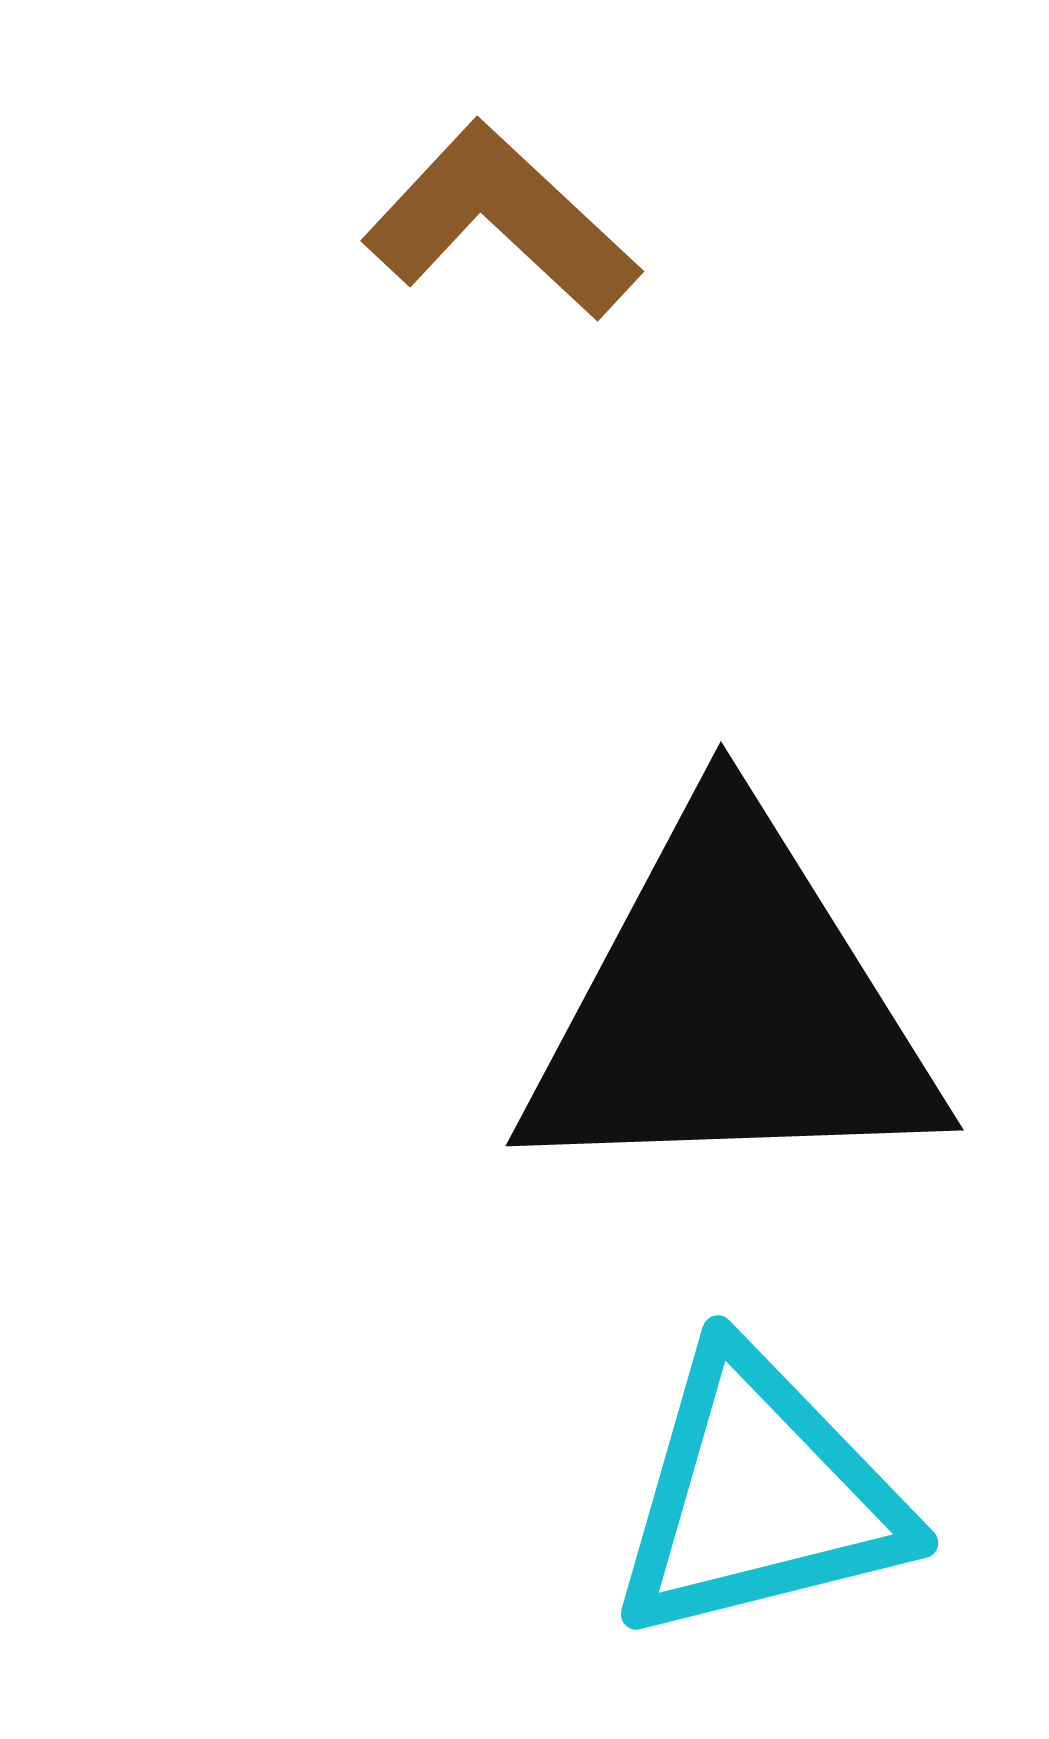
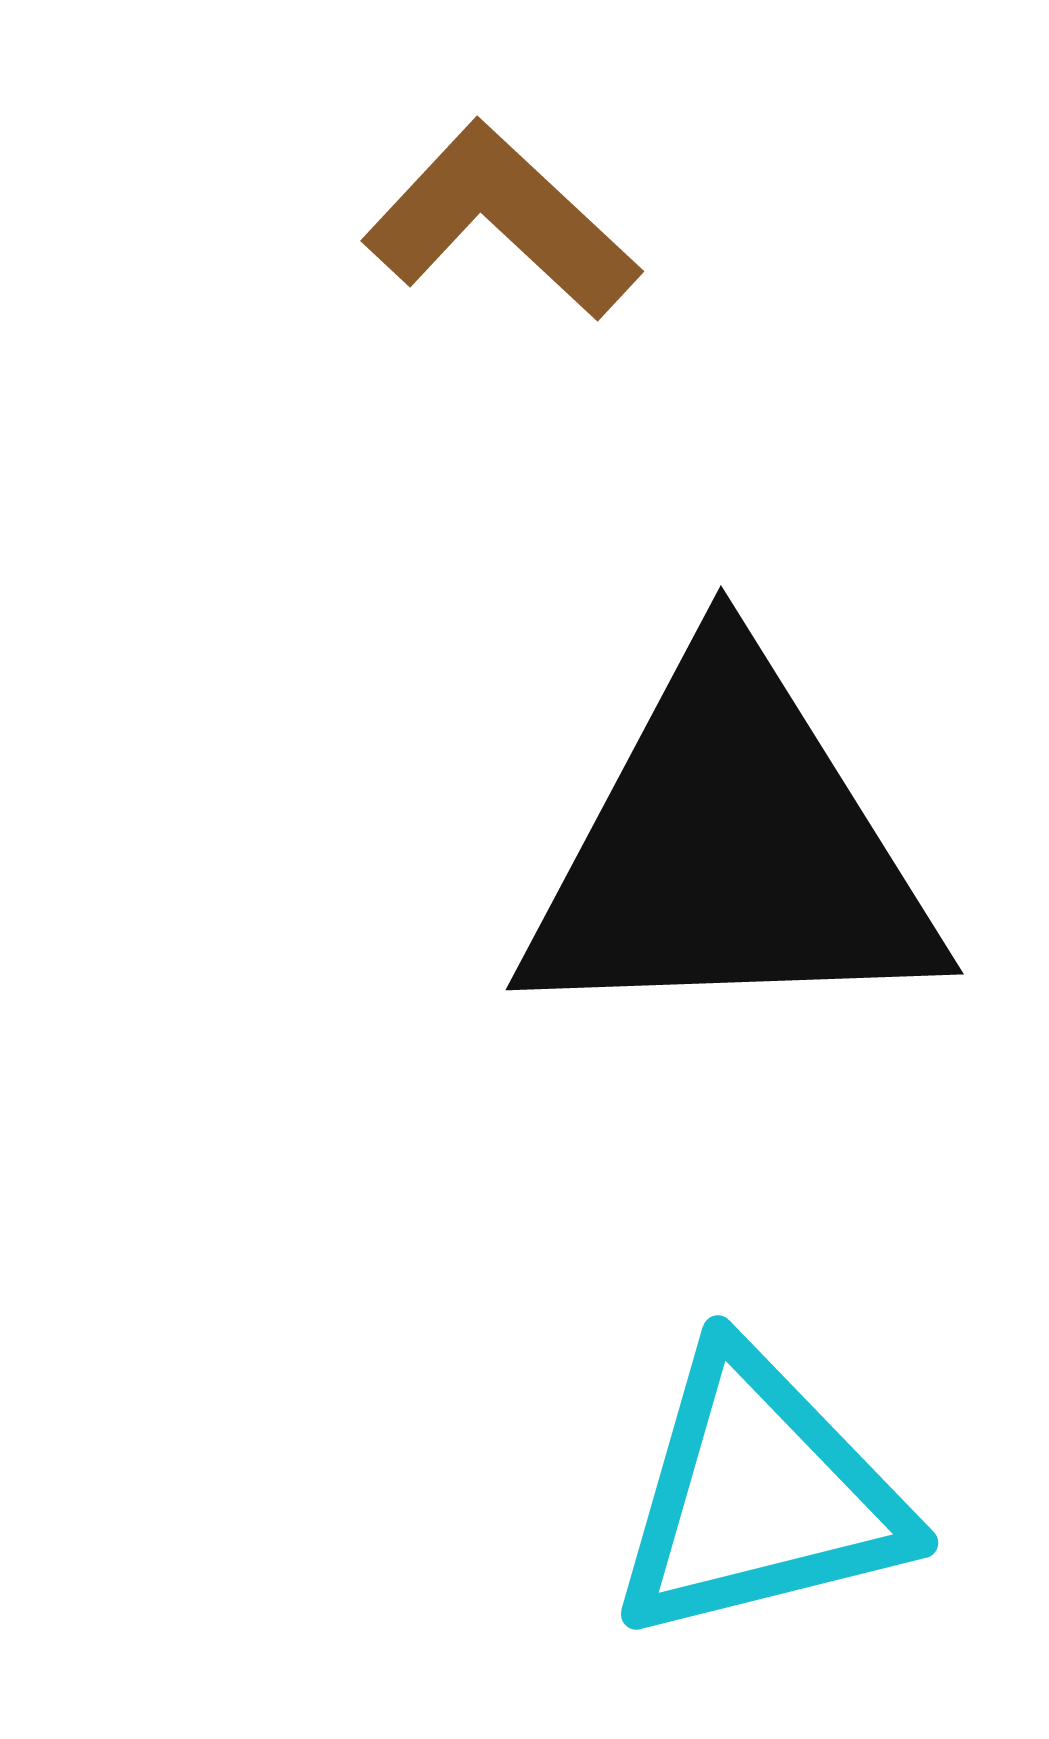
black triangle: moved 156 px up
